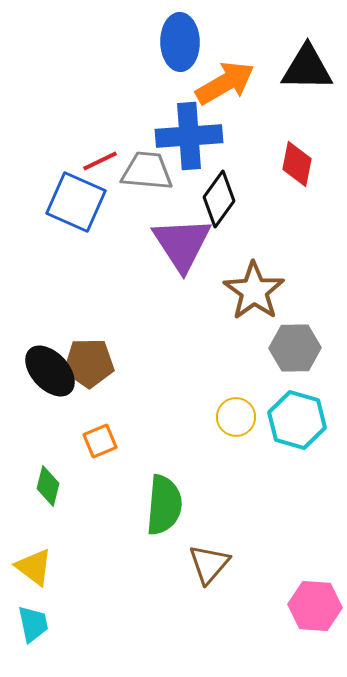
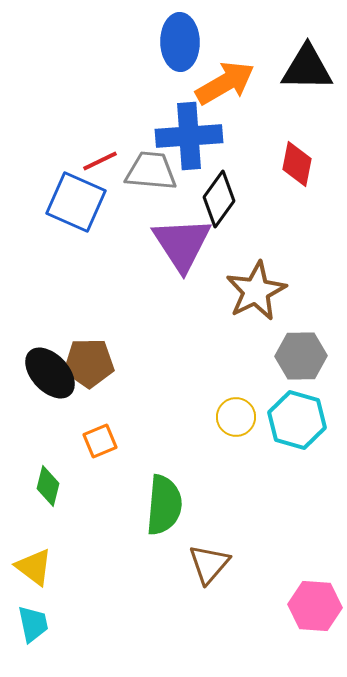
gray trapezoid: moved 4 px right
brown star: moved 2 px right; rotated 10 degrees clockwise
gray hexagon: moved 6 px right, 8 px down
black ellipse: moved 2 px down
